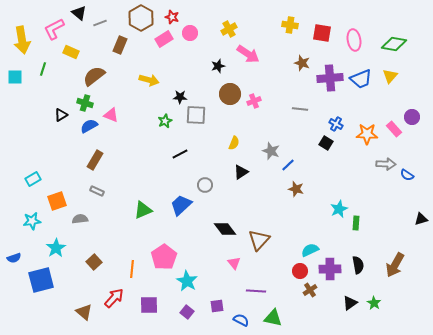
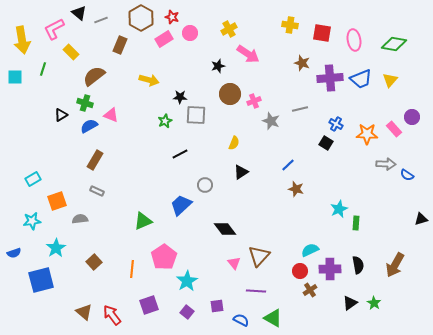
gray line at (100, 23): moved 1 px right, 3 px up
yellow rectangle at (71, 52): rotated 21 degrees clockwise
yellow triangle at (390, 76): moved 4 px down
gray line at (300, 109): rotated 21 degrees counterclockwise
gray star at (271, 151): moved 30 px up
green triangle at (143, 210): moved 11 px down
brown triangle at (259, 240): moved 16 px down
blue semicircle at (14, 258): moved 5 px up
cyan star at (187, 281): rotated 10 degrees clockwise
red arrow at (114, 298): moved 2 px left, 17 px down; rotated 80 degrees counterclockwise
purple square at (149, 305): rotated 18 degrees counterclockwise
green triangle at (273, 318): rotated 18 degrees clockwise
